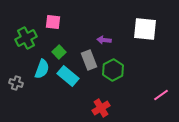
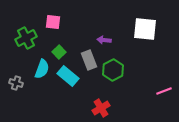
pink line: moved 3 px right, 4 px up; rotated 14 degrees clockwise
